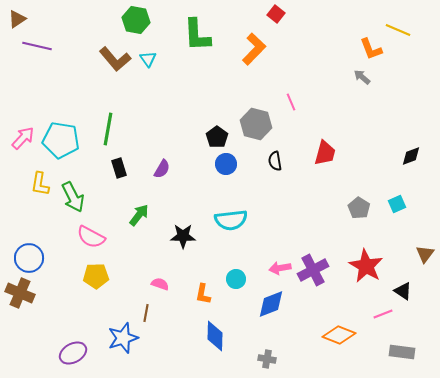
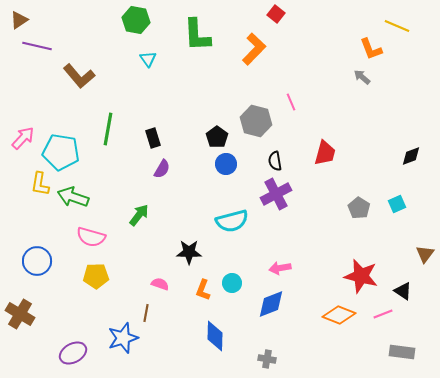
brown triangle at (17, 19): moved 2 px right, 1 px down
yellow line at (398, 30): moved 1 px left, 4 px up
brown L-shape at (115, 59): moved 36 px left, 17 px down
gray hexagon at (256, 124): moved 3 px up
cyan pentagon at (61, 140): moved 12 px down
black rectangle at (119, 168): moved 34 px right, 30 px up
green arrow at (73, 197): rotated 136 degrees clockwise
cyan semicircle at (231, 220): moved 1 px right, 1 px down; rotated 8 degrees counterclockwise
black star at (183, 236): moved 6 px right, 16 px down
pink semicircle at (91, 237): rotated 12 degrees counterclockwise
blue circle at (29, 258): moved 8 px right, 3 px down
red star at (366, 266): moved 5 px left, 10 px down; rotated 16 degrees counterclockwise
purple cross at (313, 270): moved 37 px left, 76 px up
cyan circle at (236, 279): moved 4 px left, 4 px down
brown cross at (20, 293): moved 21 px down; rotated 8 degrees clockwise
orange L-shape at (203, 294): moved 4 px up; rotated 10 degrees clockwise
orange diamond at (339, 335): moved 20 px up
